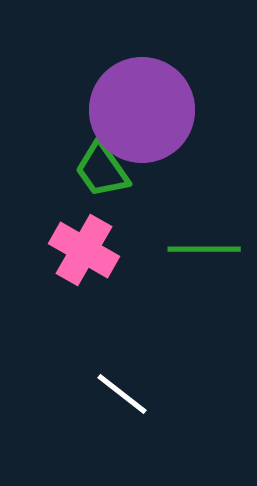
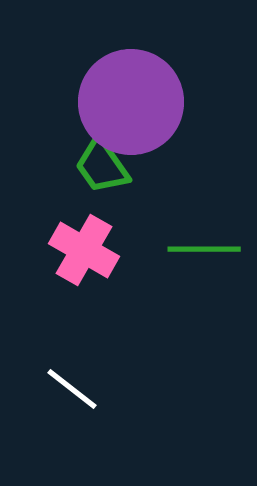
purple circle: moved 11 px left, 8 px up
green trapezoid: moved 4 px up
white line: moved 50 px left, 5 px up
